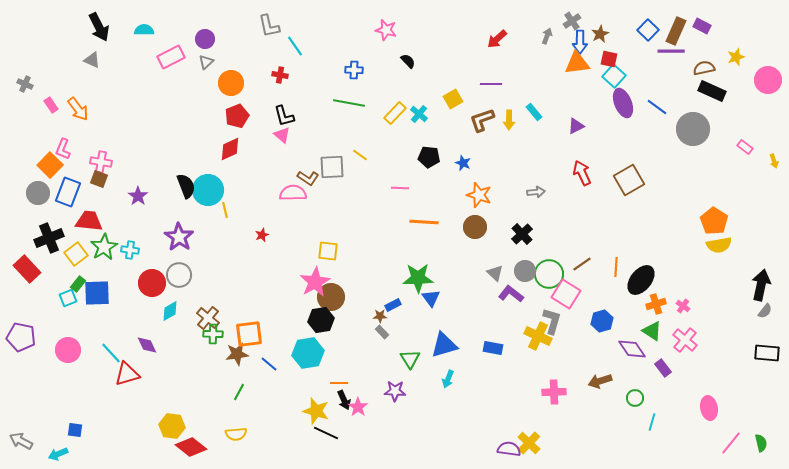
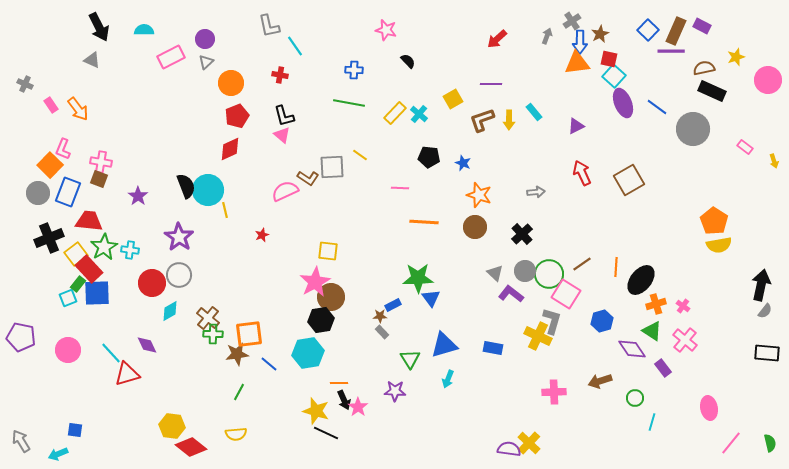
pink semicircle at (293, 193): moved 8 px left, 2 px up; rotated 24 degrees counterclockwise
red rectangle at (27, 269): moved 62 px right
gray arrow at (21, 441): rotated 30 degrees clockwise
green semicircle at (761, 443): moved 9 px right
